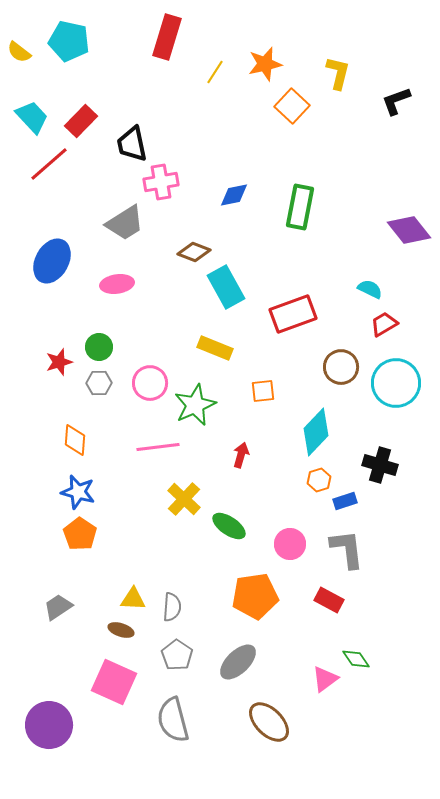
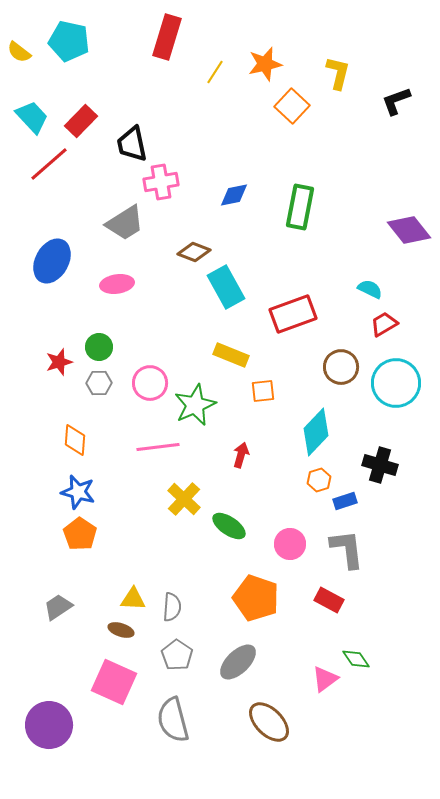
yellow rectangle at (215, 348): moved 16 px right, 7 px down
orange pentagon at (255, 596): moved 1 px right, 2 px down; rotated 27 degrees clockwise
